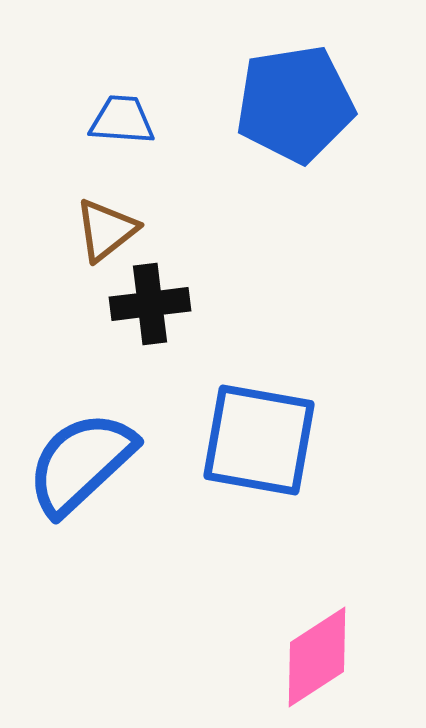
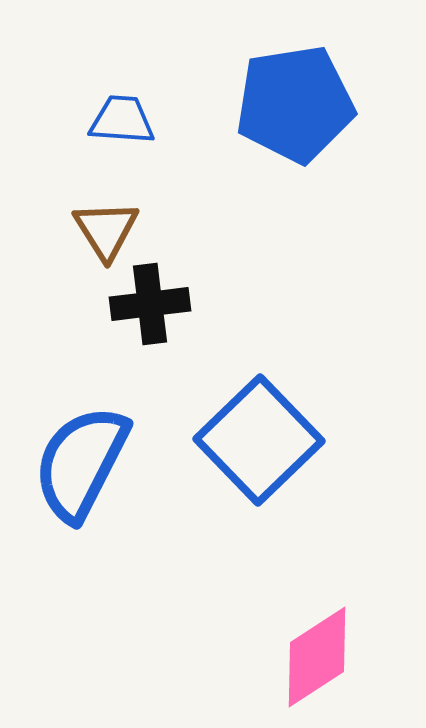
brown triangle: rotated 24 degrees counterclockwise
blue square: rotated 36 degrees clockwise
blue semicircle: rotated 20 degrees counterclockwise
